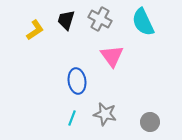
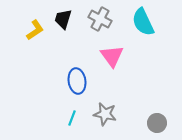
black trapezoid: moved 3 px left, 1 px up
gray circle: moved 7 px right, 1 px down
